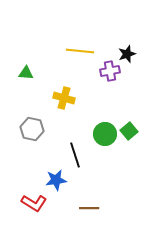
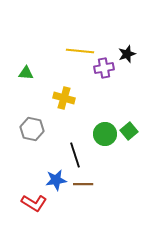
purple cross: moved 6 px left, 3 px up
brown line: moved 6 px left, 24 px up
